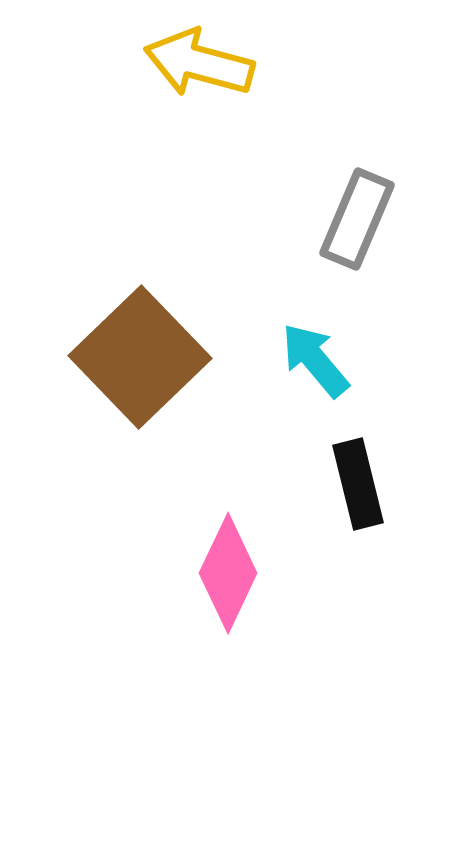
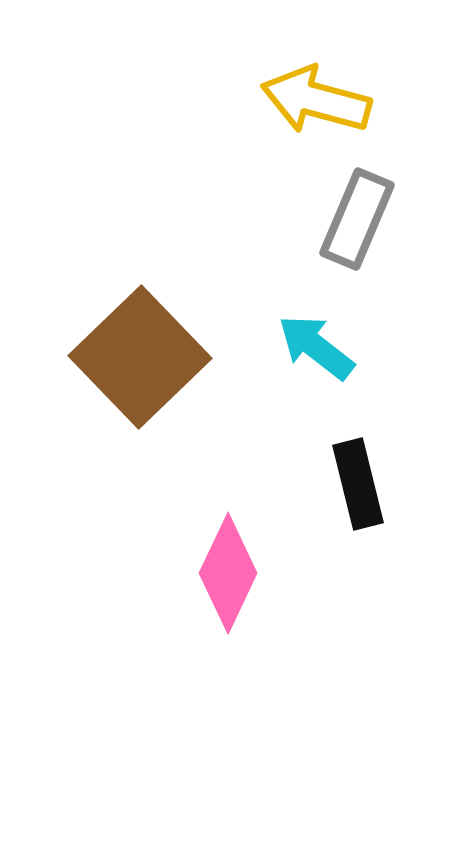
yellow arrow: moved 117 px right, 37 px down
cyan arrow: moved 1 px right, 13 px up; rotated 12 degrees counterclockwise
